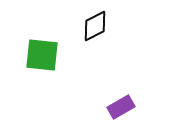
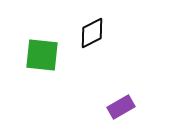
black diamond: moved 3 px left, 7 px down
